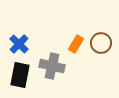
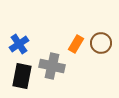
blue cross: rotated 12 degrees clockwise
black rectangle: moved 2 px right, 1 px down
